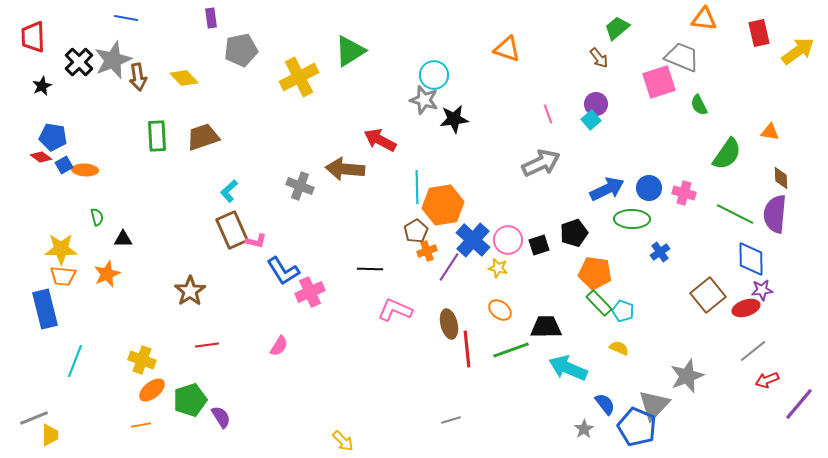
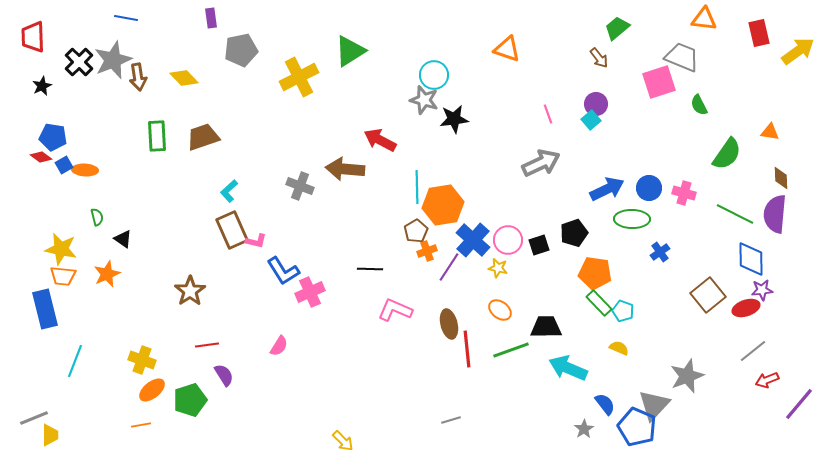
black triangle at (123, 239): rotated 36 degrees clockwise
yellow star at (61, 249): rotated 12 degrees clockwise
purple semicircle at (221, 417): moved 3 px right, 42 px up
